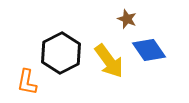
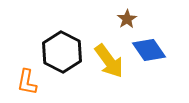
brown star: rotated 18 degrees clockwise
black hexagon: moved 1 px right, 1 px up; rotated 6 degrees counterclockwise
